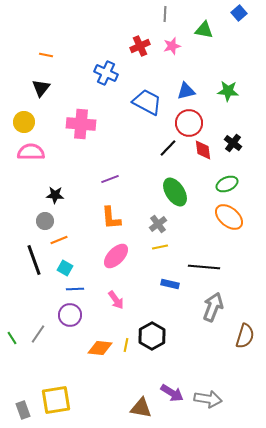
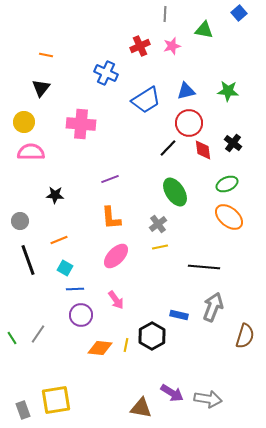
blue trapezoid at (147, 102): moved 1 px left, 2 px up; rotated 120 degrees clockwise
gray circle at (45, 221): moved 25 px left
black line at (34, 260): moved 6 px left
blue rectangle at (170, 284): moved 9 px right, 31 px down
purple circle at (70, 315): moved 11 px right
